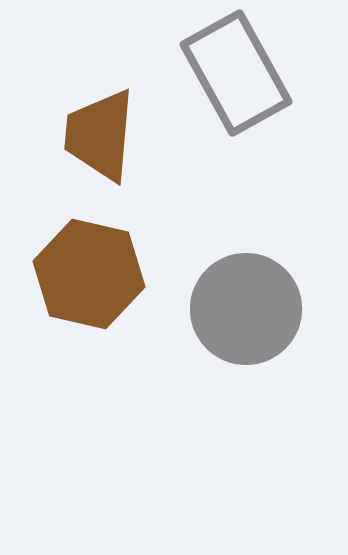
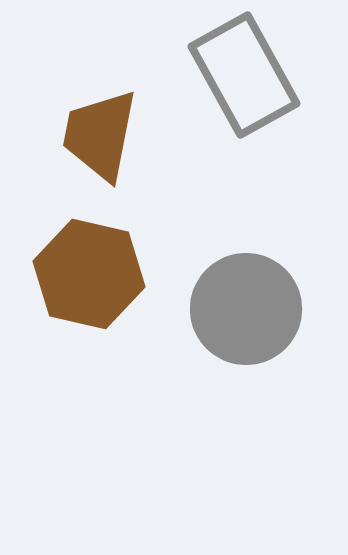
gray rectangle: moved 8 px right, 2 px down
brown trapezoid: rotated 6 degrees clockwise
